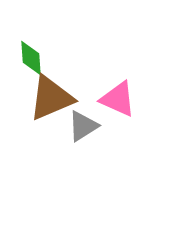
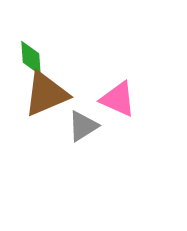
brown triangle: moved 5 px left, 4 px up
